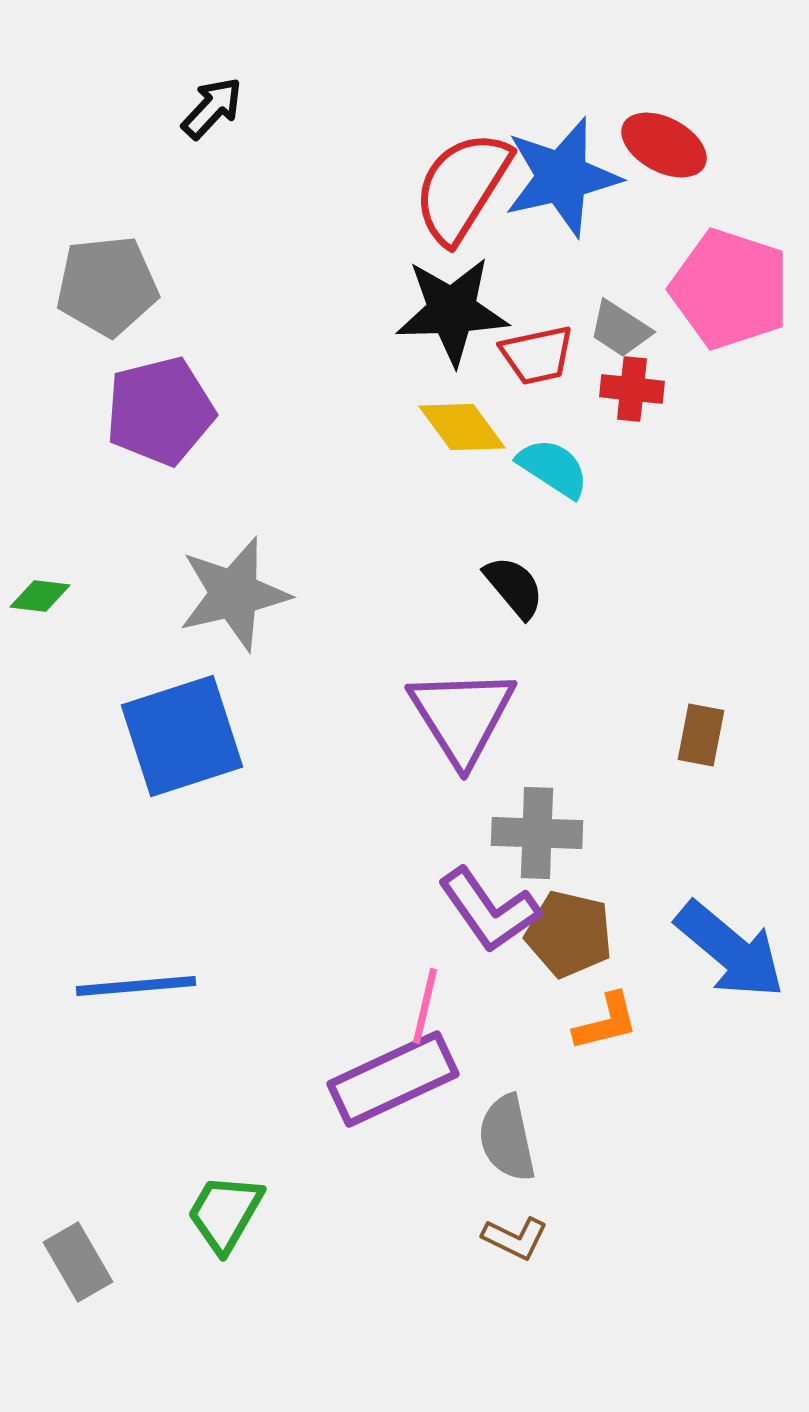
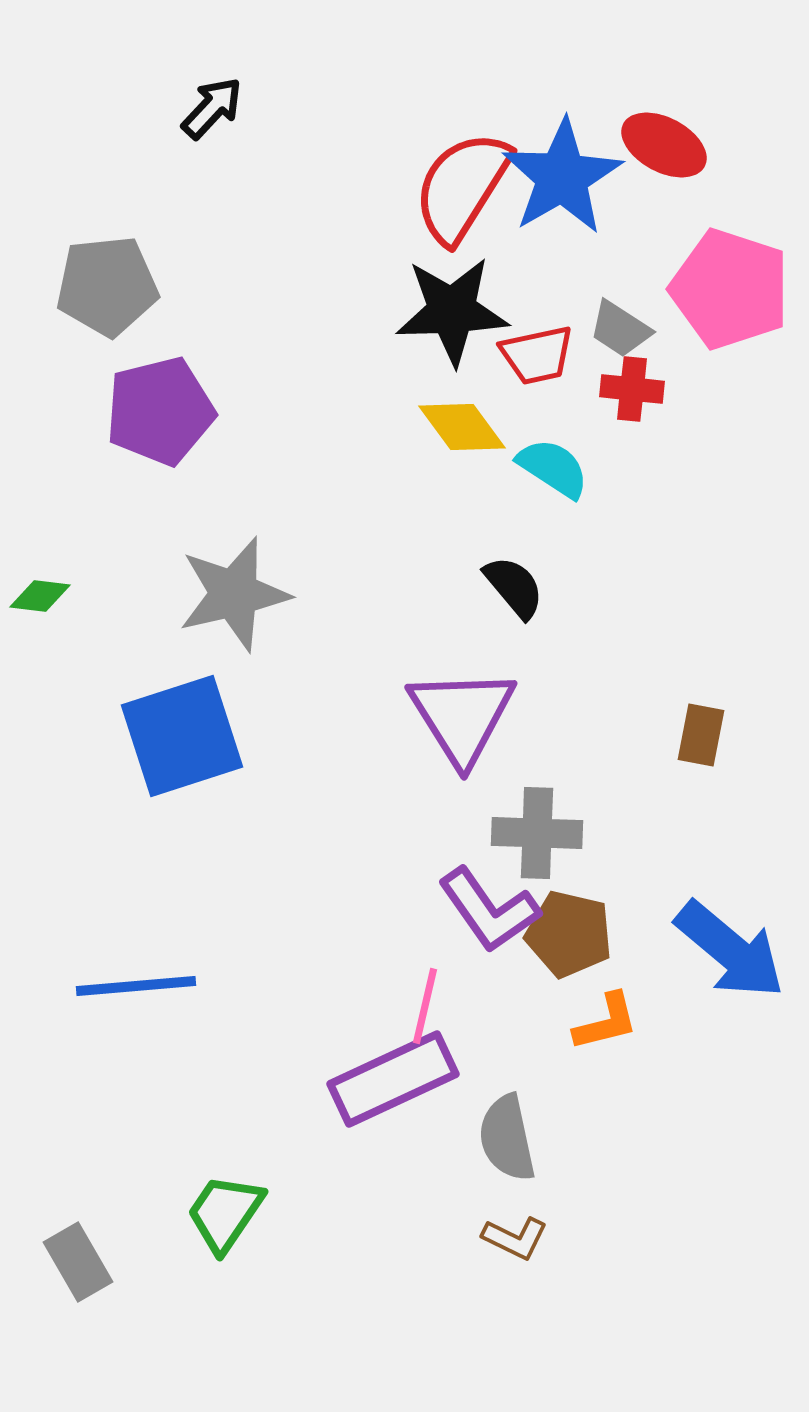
blue star: rotated 17 degrees counterclockwise
green trapezoid: rotated 4 degrees clockwise
